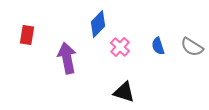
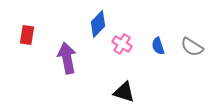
pink cross: moved 2 px right, 3 px up; rotated 12 degrees counterclockwise
